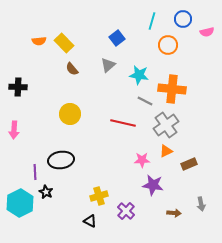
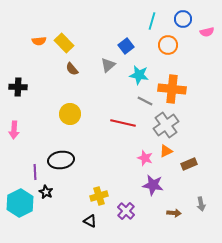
blue square: moved 9 px right, 8 px down
pink star: moved 3 px right, 2 px up; rotated 21 degrees clockwise
